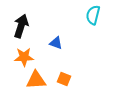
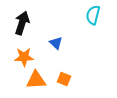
black arrow: moved 1 px right, 3 px up
blue triangle: rotated 24 degrees clockwise
